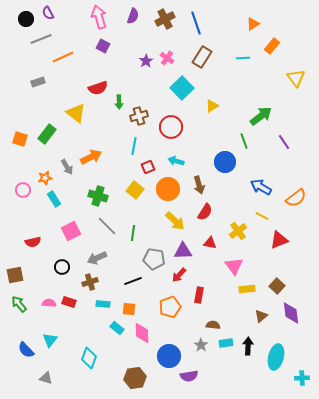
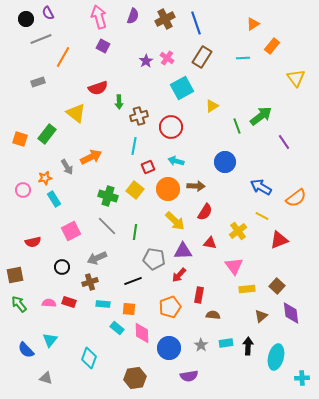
orange line at (63, 57): rotated 35 degrees counterclockwise
cyan square at (182, 88): rotated 15 degrees clockwise
green line at (244, 141): moved 7 px left, 15 px up
brown arrow at (199, 185): moved 3 px left, 1 px down; rotated 72 degrees counterclockwise
green cross at (98, 196): moved 10 px right
green line at (133, 233): moved 2 px right, 1 px up
brown semicircle at (213, 325): moved 10 px up
blue circle at (169, 356): moved 8 px up
